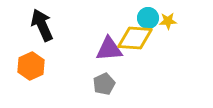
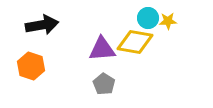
black arrow: rotated 104 degrees clockwise
yellow diamond: moved 4 px down; rotated 6 degrees clockwise
purple triangle: moved 7 px left
orange hexagon: rotated 16 degrees counterclockwise
gray pentagon: rotated 15 degrees counterclockwise
